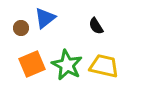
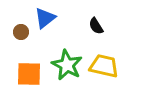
brown circle: moved 4 px down
orange square: moved 3 px left, 10 px down; rotated 24 degrees clockwise
